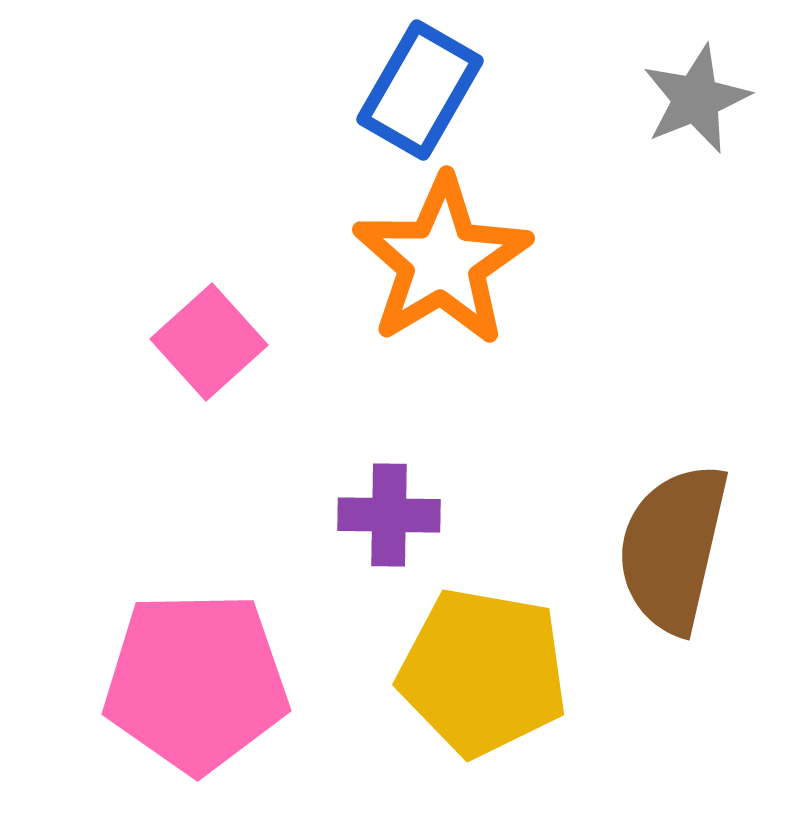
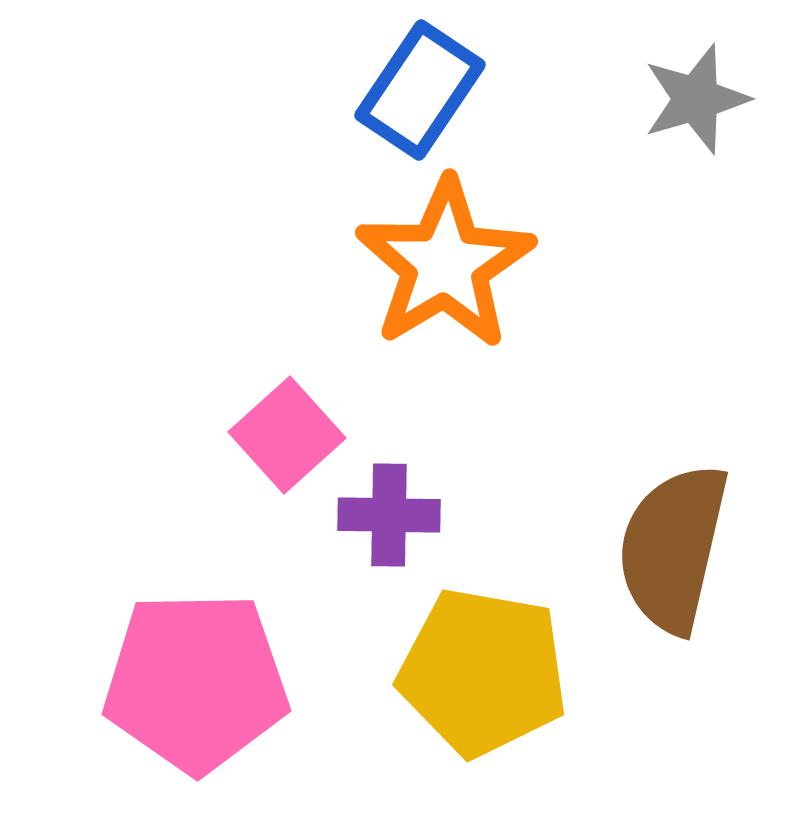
blue rectangle: rotated 4 degrees clockwise
gray star: rotated 6 degrees clockwise
orange star: moved 3 px right, 3 px down
pink square: moved 78 px right, 93 px down
